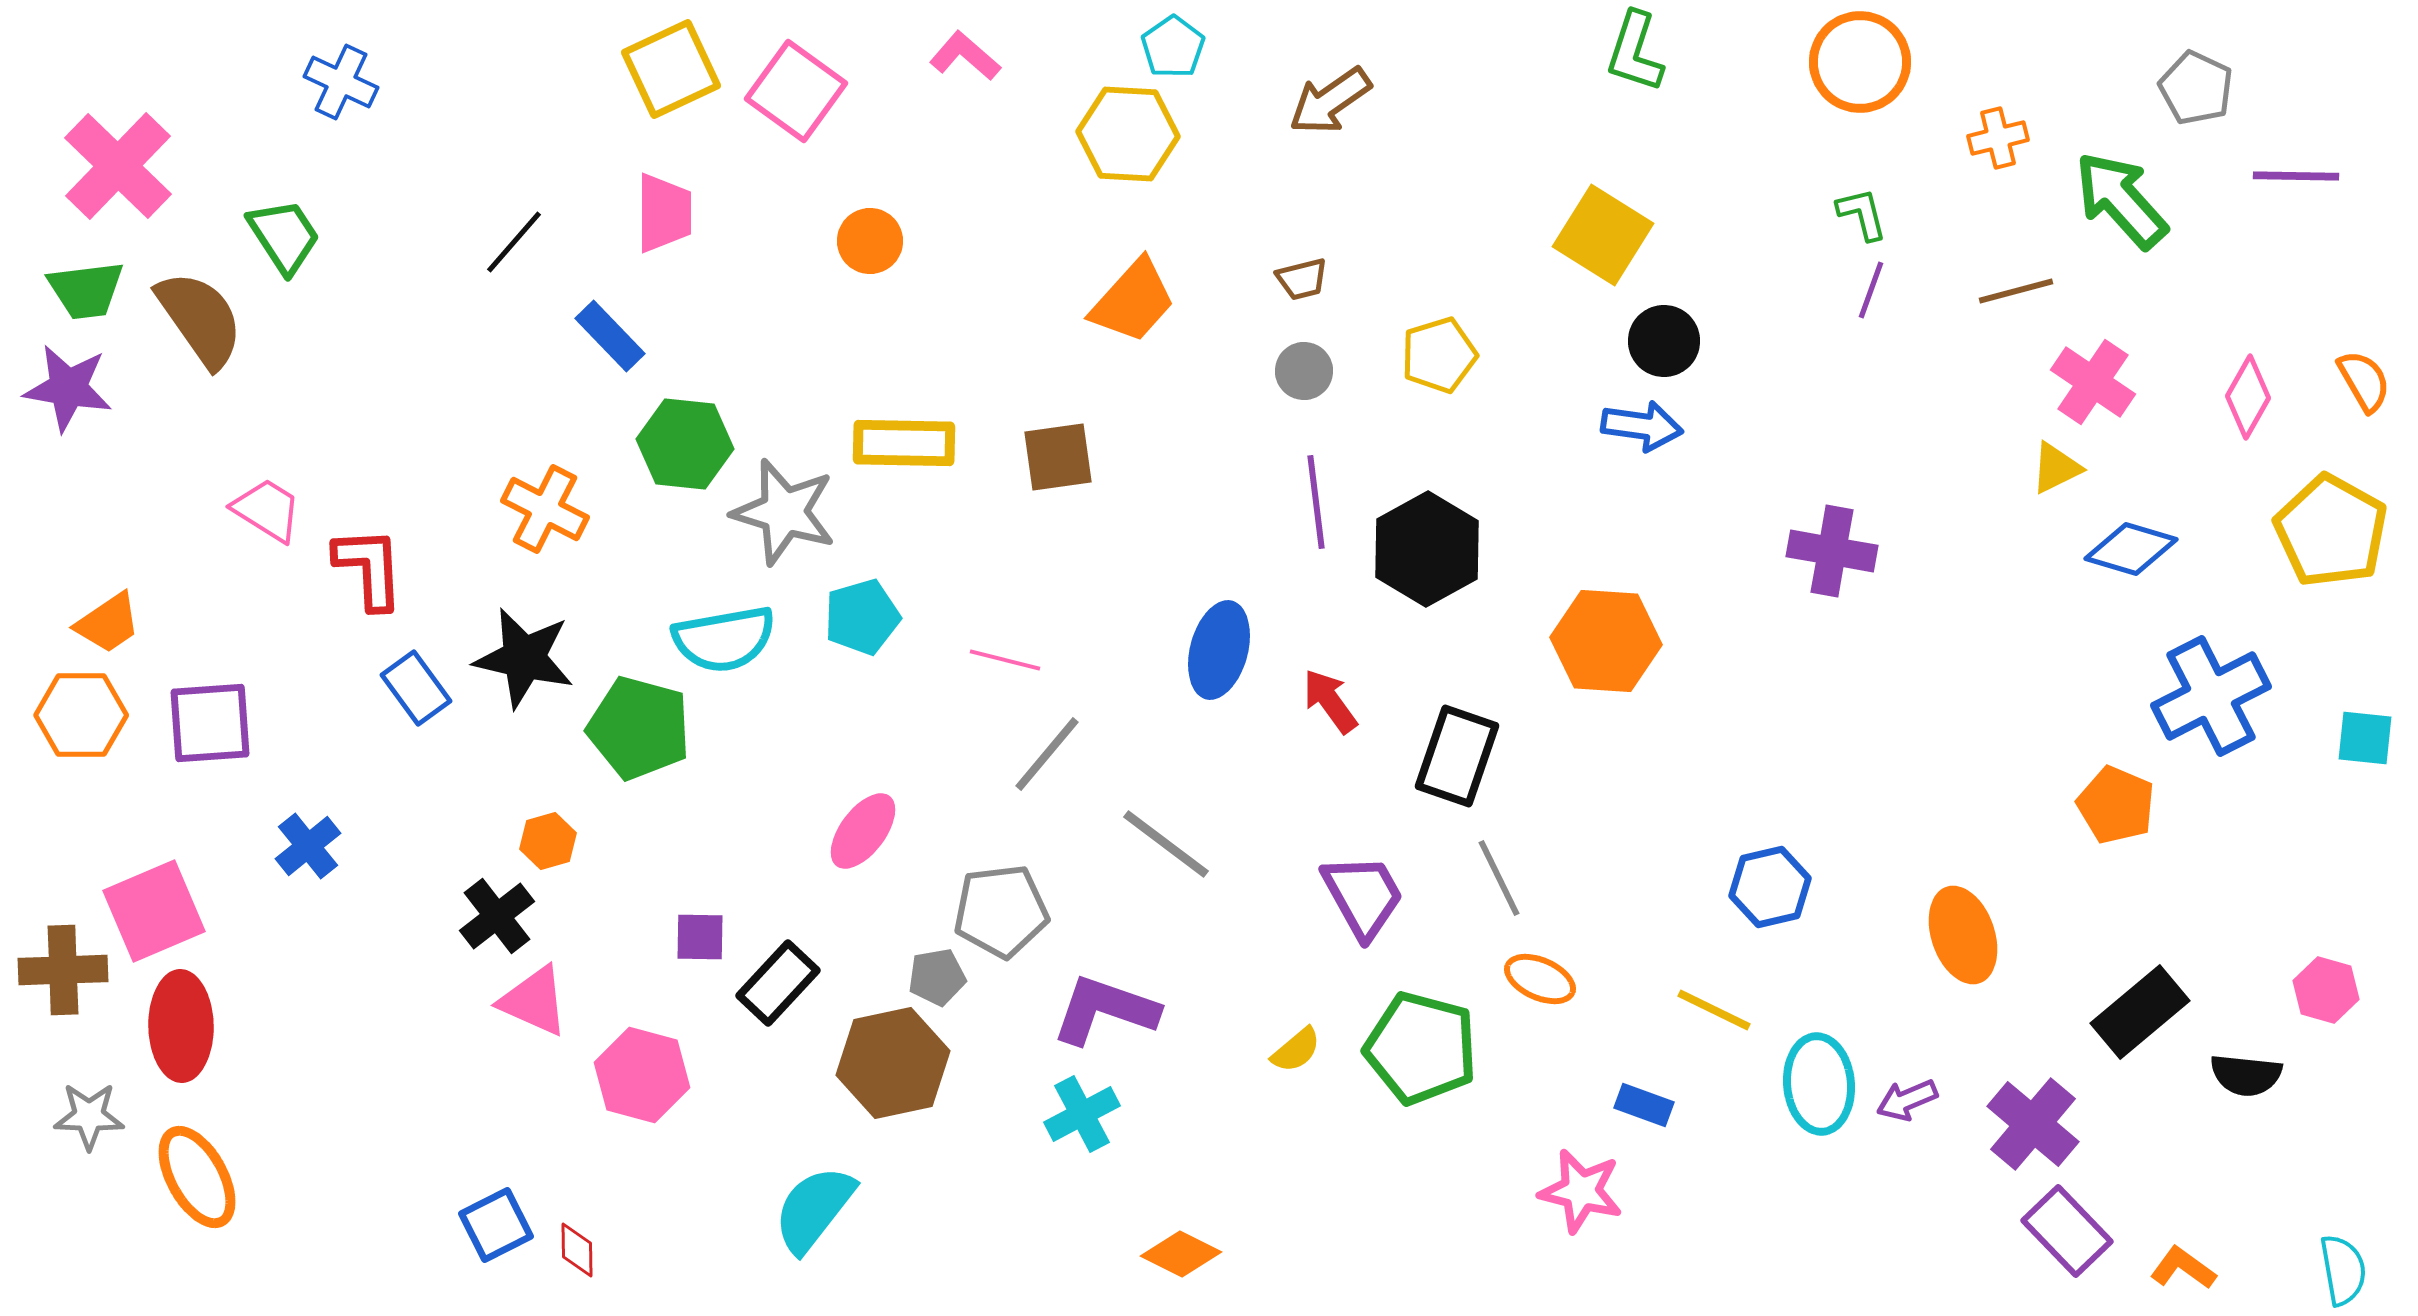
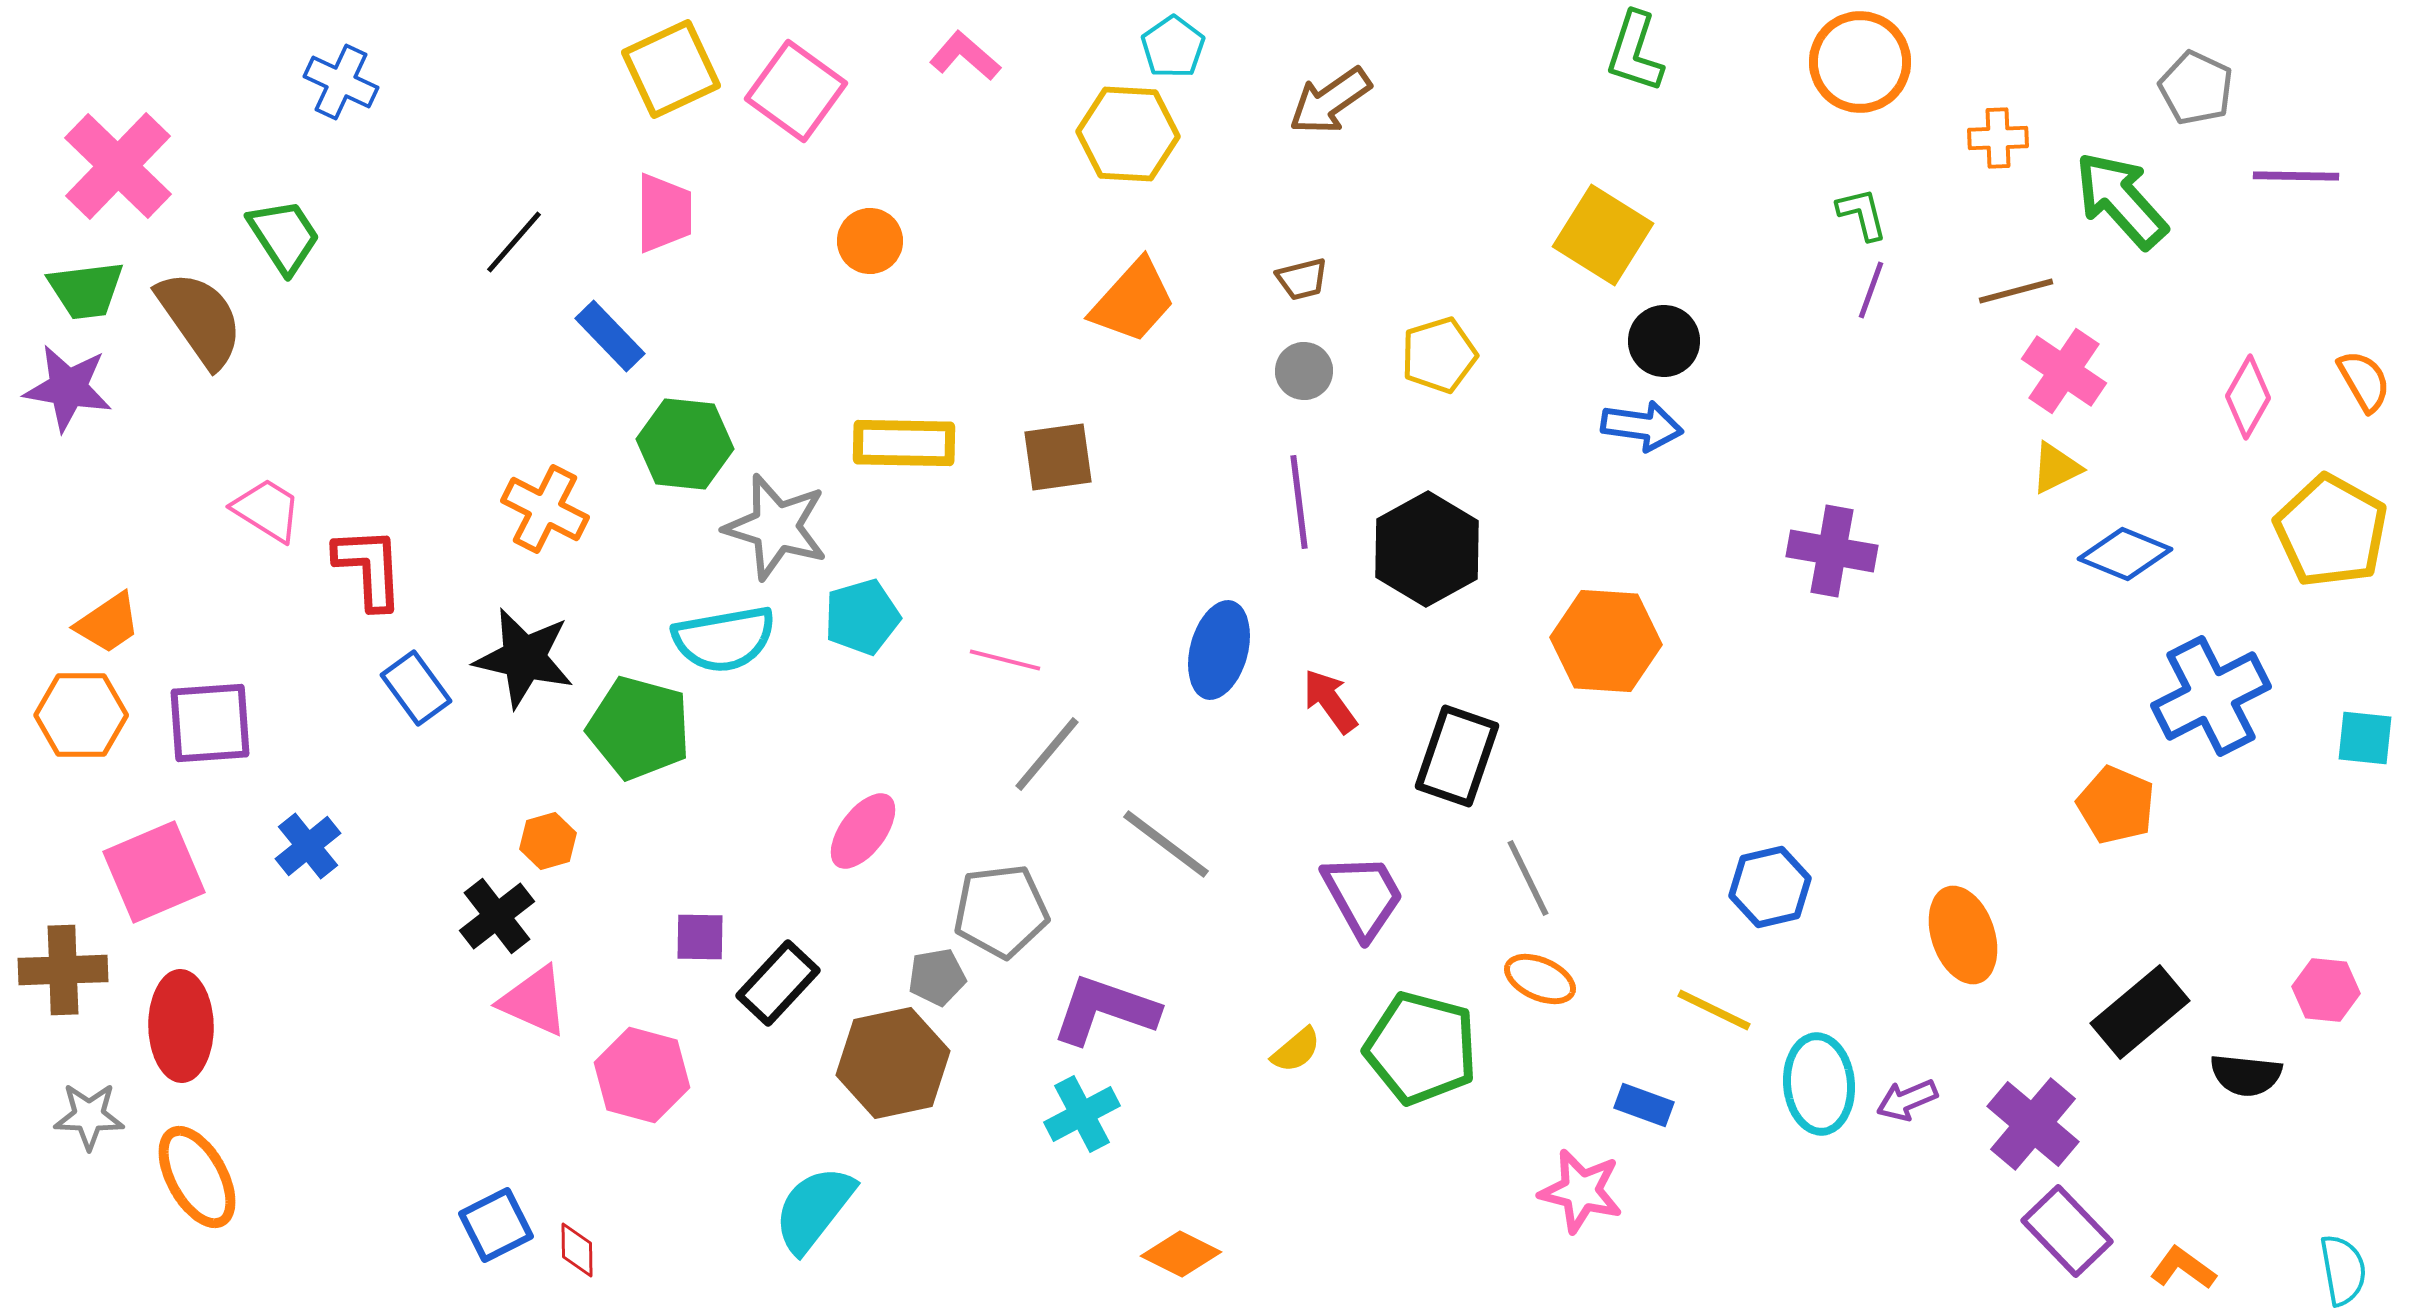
orange cross at (1998, 138): rotated 12 degrees clockwise
pink cross at (2093, 382): moved 29 px left, 11 px up
purple line at (1316, 502): moved 17 px left
gray star at (784, 512): moved 8 px left, 15 px down
blue diamond at (2131, 549): moved 6 px left, 5 px down; rotated 6 degrees clockwise
gray line at (1499, 878): moved 29 px right
pink square at (154, 911): moved 39 px up
pink hexagon at (2326, 990): rotated 10 degrees counterclockwise
